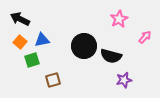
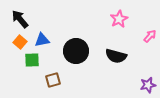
black arrow: rotated 24 degrees clockwise
pink arrow: moved 5 px right, 1 px up
black circle: moved 8 px left, 5 px down
black semicircle: moved 5 px right
green square: rotated 14 degrees clockwise
purple star: moved 24 px right, 5 px down
